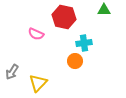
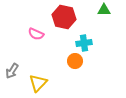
gray arrow: moved 1 px up
